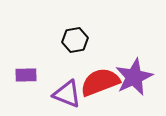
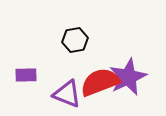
purple star: moved 6 px left
